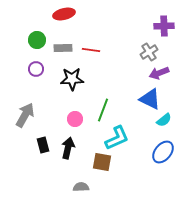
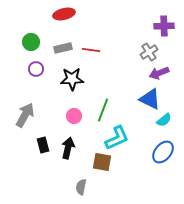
green circle: moved 6 px left, 2 px down
gray rectangle: rotated 12 degrees counterclockwise
pink circle: moved 1 px left, 3 px up
gray semicircle: rotated 77 degrees counterclockwise
